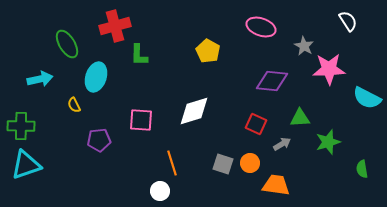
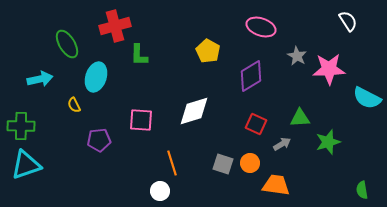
gray star: moved 7 px left, 10 px down
purple diamond: moved 21 px left, 5 px up; rotated 36 degrees counterclockwise
green semicircle: moved 21 px down
